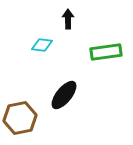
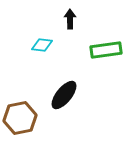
black arrow: moved 2 px right
green rectangle: moved 2 px up
